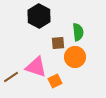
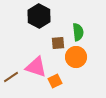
orange circle: moved 1 px right
